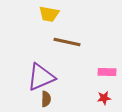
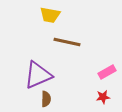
yellow trapezoid: moved 1 px right, 1 px down
pink rectangle: rotated 30 degrees counterclockwise
purple triangle: moved 3 px left, 2 px up
red star: moved 1 px left, 1 px up
